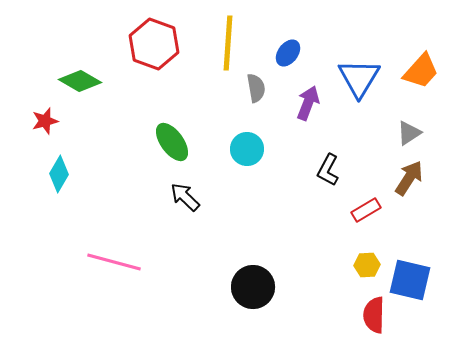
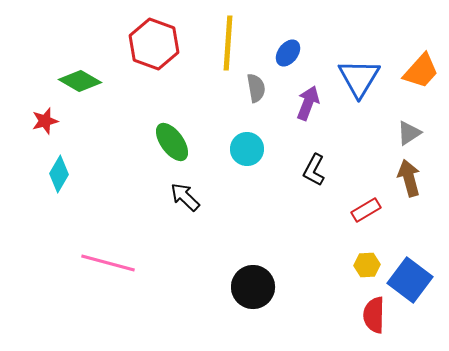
black L-shape: moved 14 px left
brown arrow: rotated 48 degrees counterclockwise
pink line: moved 6 px left, 1 px down
blue square: rotated 24 degrees clockwise
